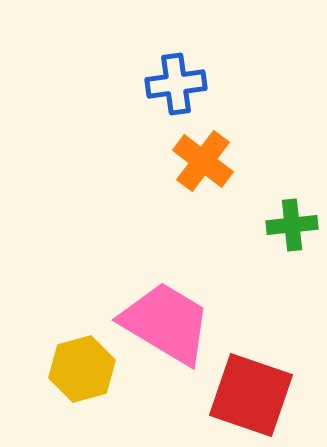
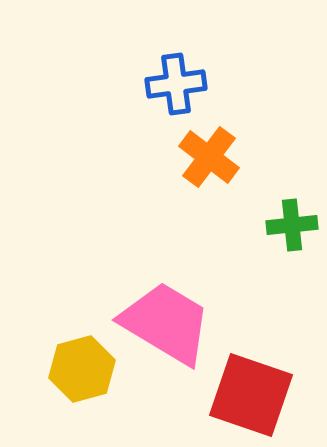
orange cross: moved 6 px right, 4 px up
